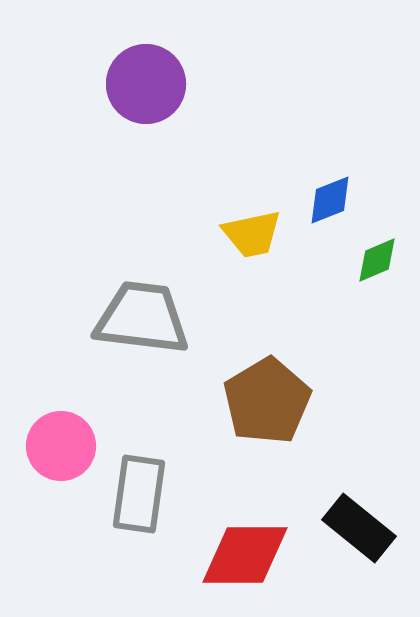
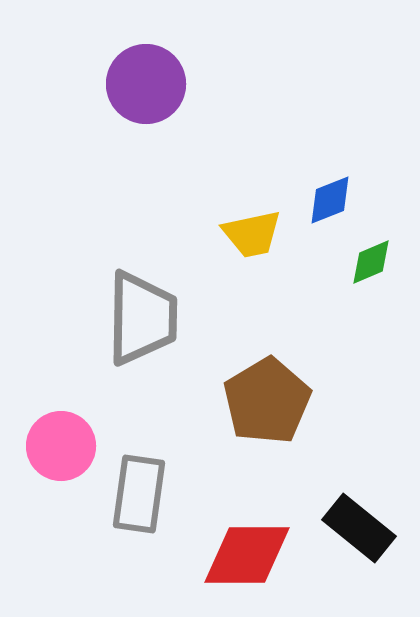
green diamond: moved 6 px left, 2 px down
gray trapezoid: rotated 84 degrees clockwise
red diamond: moved 2 px right
